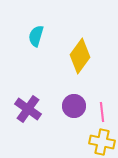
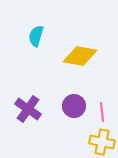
yellow diamond: rotated 64 degrees clockwise
